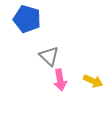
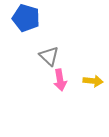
blue pentagon: moved 1 px left, 1 px up
yellow arrow: rotated 18 degrees counterclockwise
